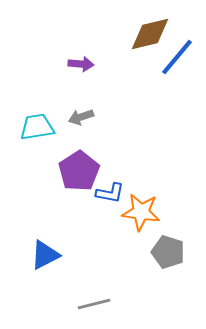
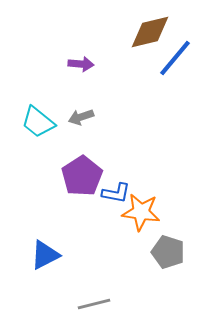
brown diamond: moved 2 px up
blue line: moved 2 px left, 1 px down
cyan trapezoid: moved 1 px right, 5 px up; rotated 132 degrees counterclockwise
purple pentagon: moved 3 px right, 5 px down
blue L-shape: moved 6 px right
